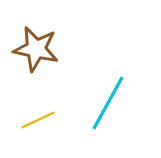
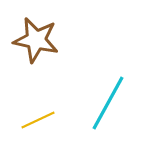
brown star: moved 9 px up
